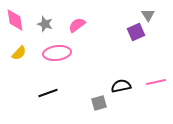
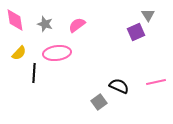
black semicircle: moved 2 px left; rotated 36 degrees clockwise
black line: moved 14 px left, 20 px up; rotated 66 degrees counterclockwise
gray square: moved 1 px up; rotated 21 degrees counterclockwise
